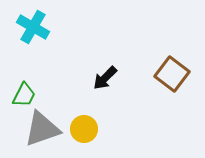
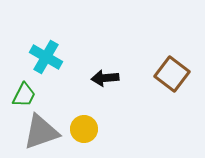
cyan cross: moved 13 px right, 30 px down
black arrow: rotated 40 degrees clockwise
gray triangle: moved 1 px left, 3 px down
